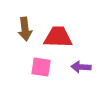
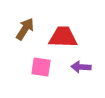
brown arrow: rotated 140 degrees counterclockwise
red trapezoid: moved 5 px right
